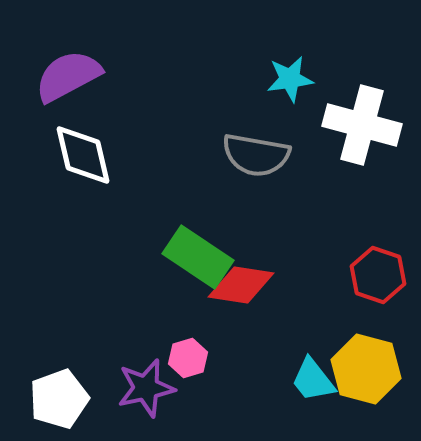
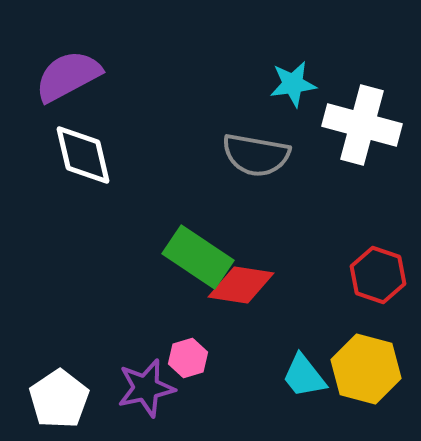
cyan star: moved 3 px right, 5 px down
cyan trapezoid: moved 9 px left, 4 px up
white pentagon: rotated 14 degrees counterclockwise
